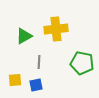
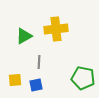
green pentagon: moved 1 px right, 15 px down
